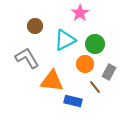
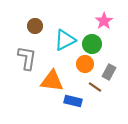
pink star: moved 24 px right, 8 px down
green circle: moved 3 px left
gray L-shape: rotated 40 degrees clockwise
brown line: rotated 16 degrees counterclockwise
